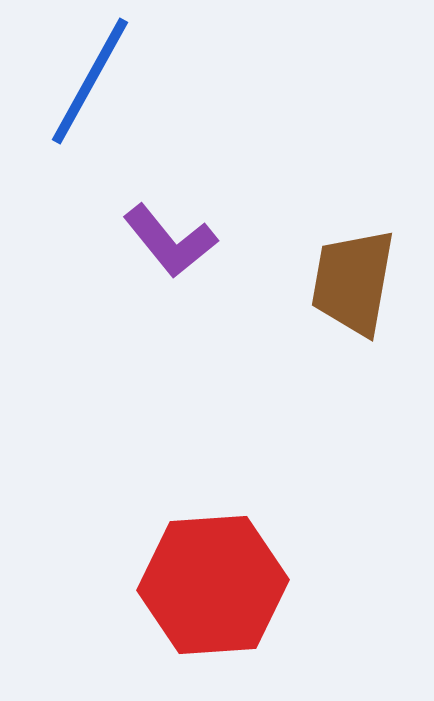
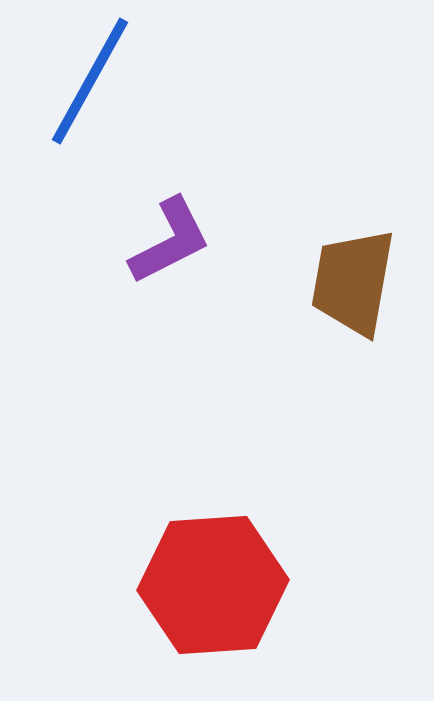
purple L-shape: rotated 78 degrees counterclockwise
